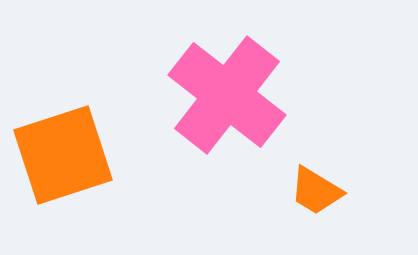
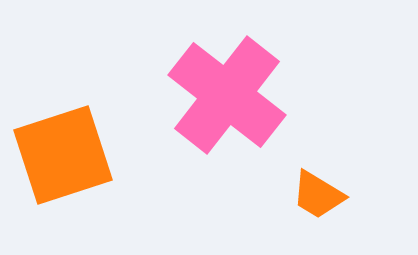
orange trapezoid: moved 2 px right, 4 px down
